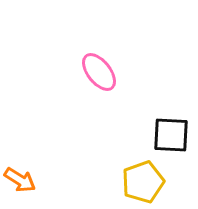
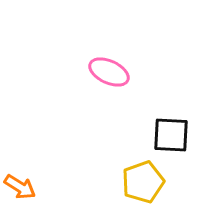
pink ellipse: moved 10 px right; rotated 27 degrees counterclockwise
orange arrow: moved 7 px down
